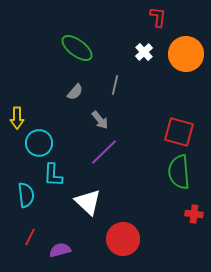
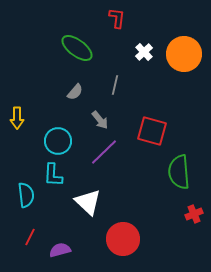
red L-shape: moved 41 px left, 1 px down
orange circle: moved 2 px left
red square: moved 27 px left, 1 px up
cyan circle: moved 19 px right, 2 px up
red cross: rotated 30 degrees counterclockwise
